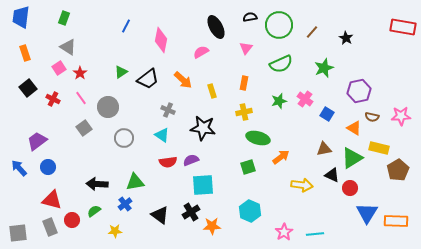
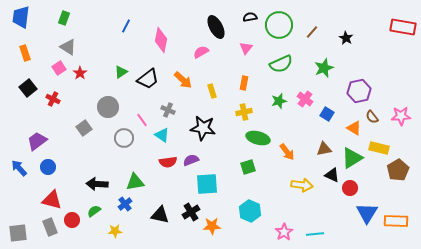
pink line at (81, 98): moved 61 px right, 22 px down
brown semicircle at (372, 117): rotated 40 degrees clockwise
orange arrow at (281, 157): moved 6 px right, 5 px up; rotated 90 degrees clockwise
cyan square at (203, 185): moved 4 px right, 1 px up
black triangle at (160, 215): rotated 24 degrees counterclockwise
